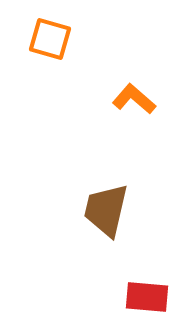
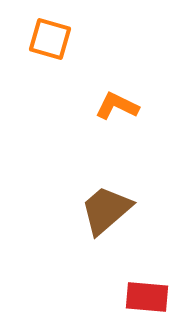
orange L-shape: moved 17 px left, 7 px down; rotated 15 degrees counterclockwise
brown trapezoid: rotated 36 degrees clockwise
